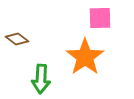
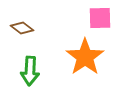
brown diamond: moved 5 px right, 11 px up
green arrow: moved 11 px left, 8 px up
